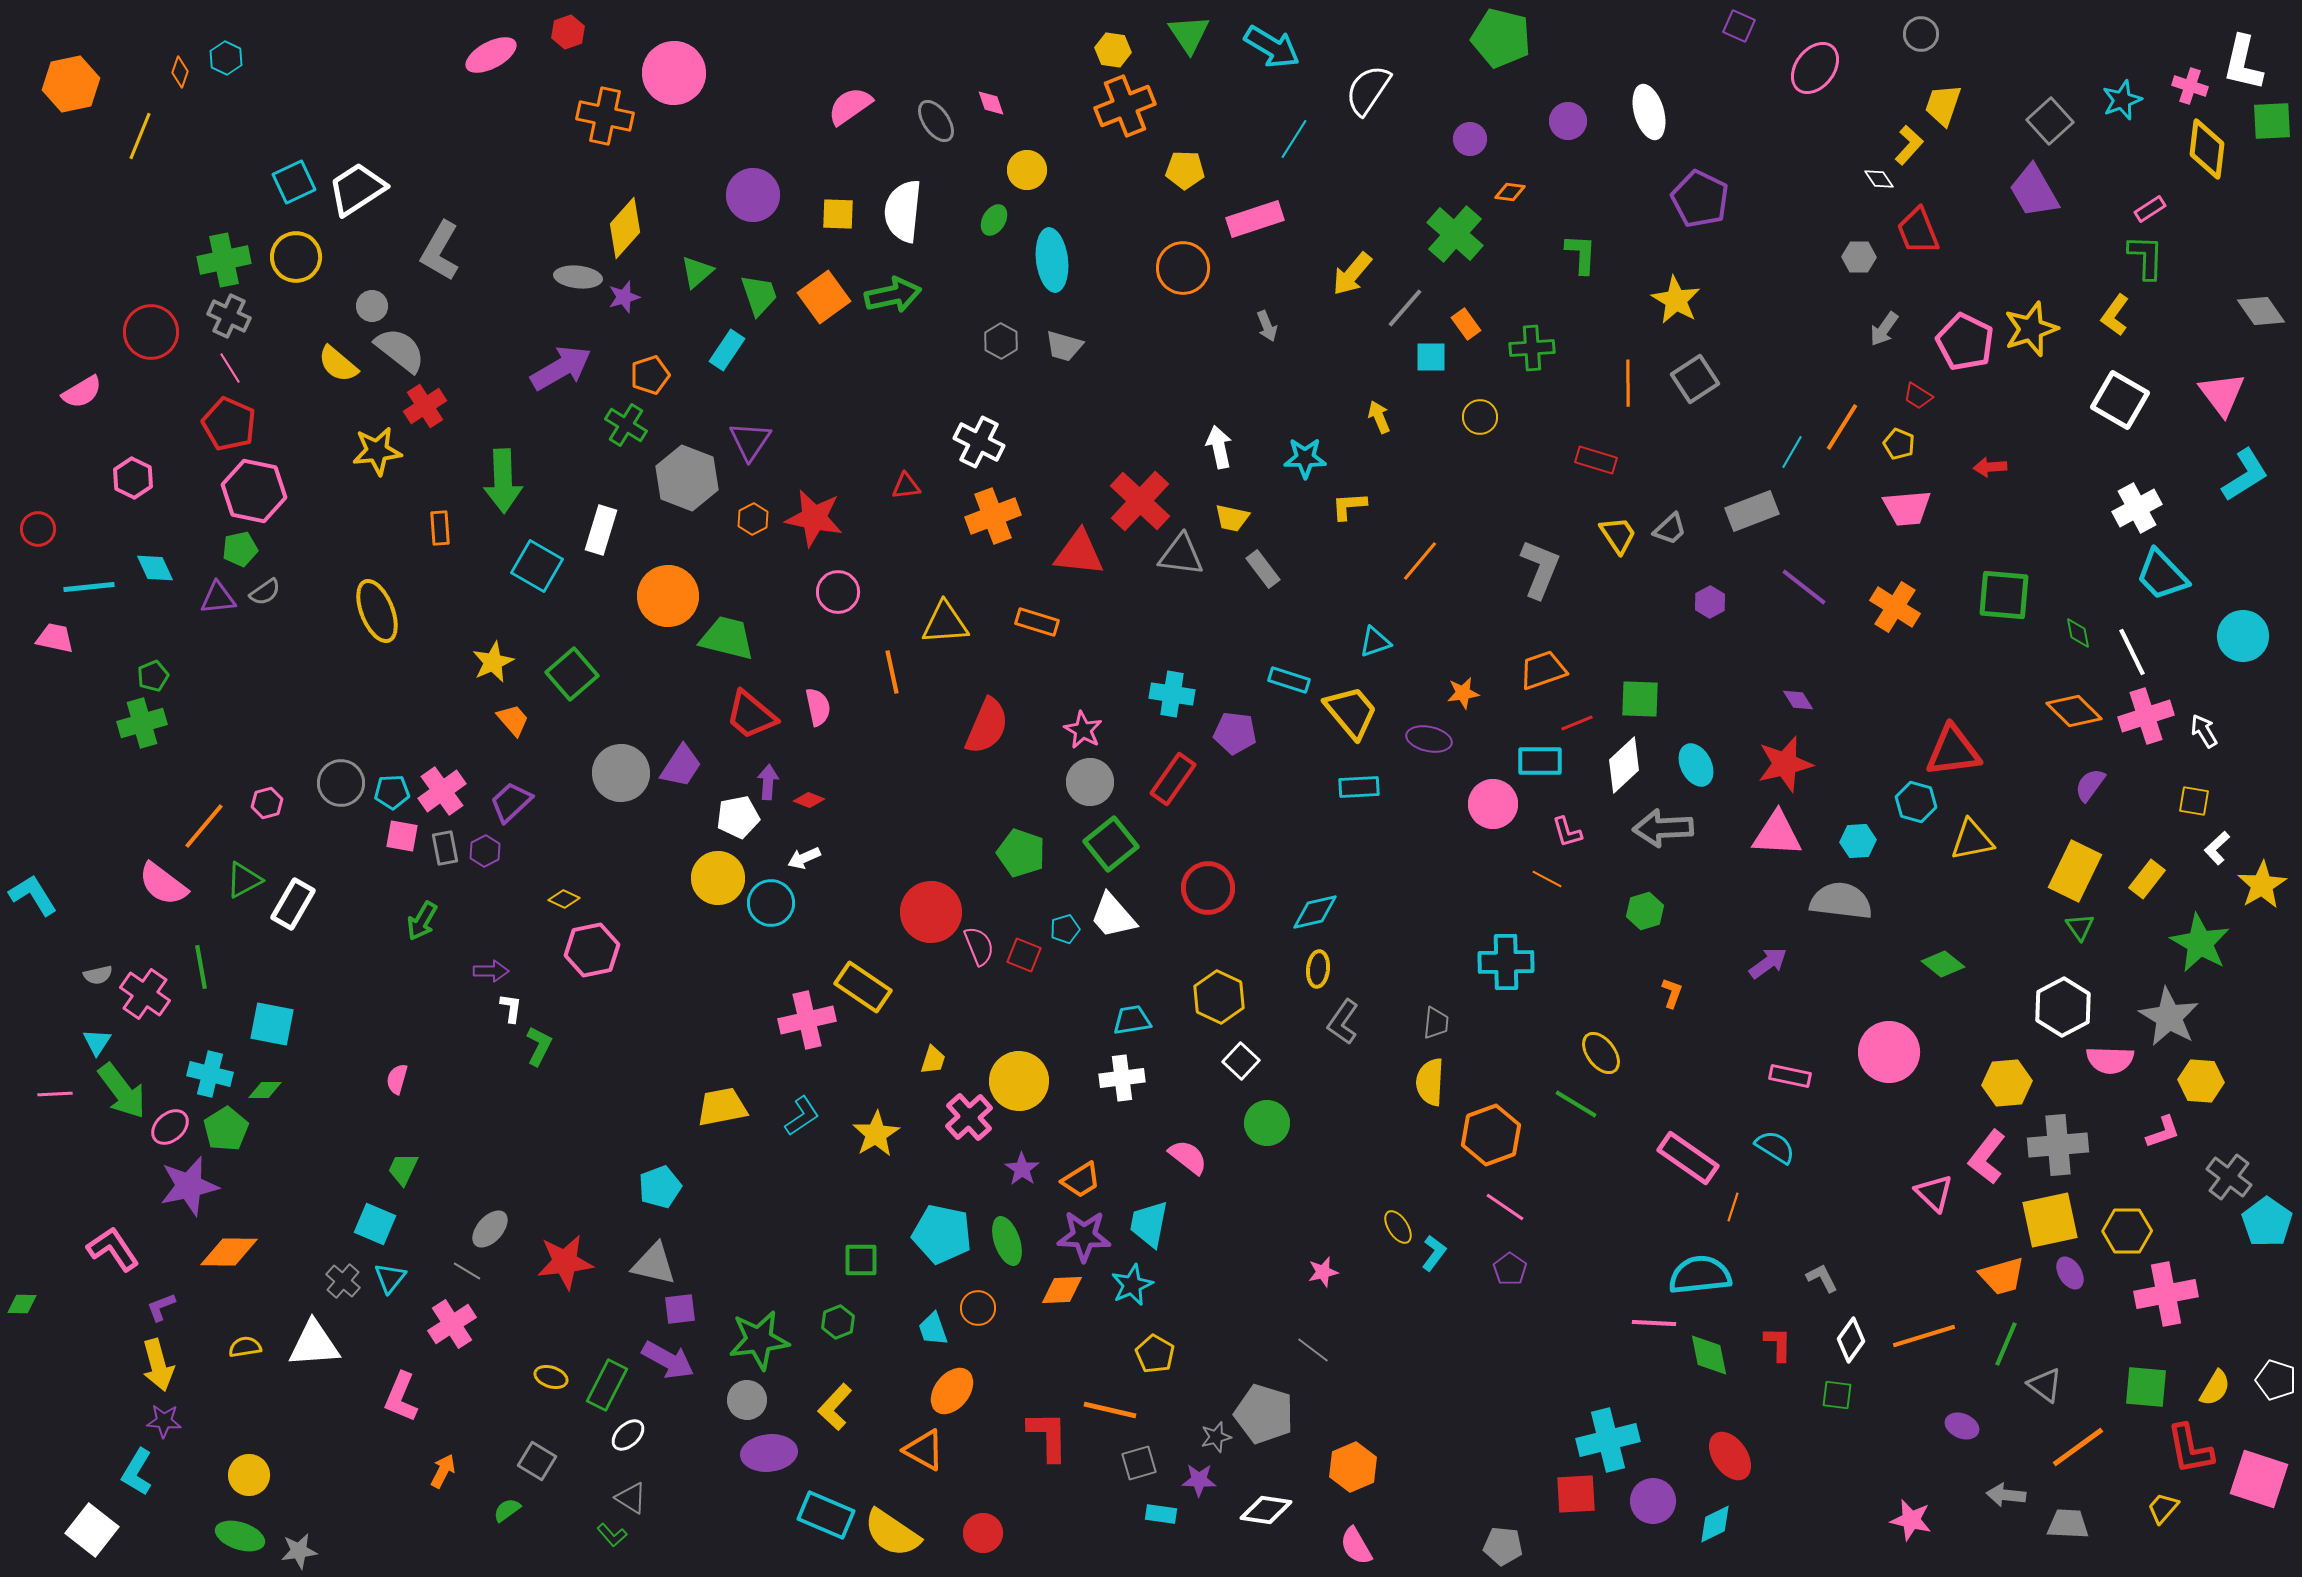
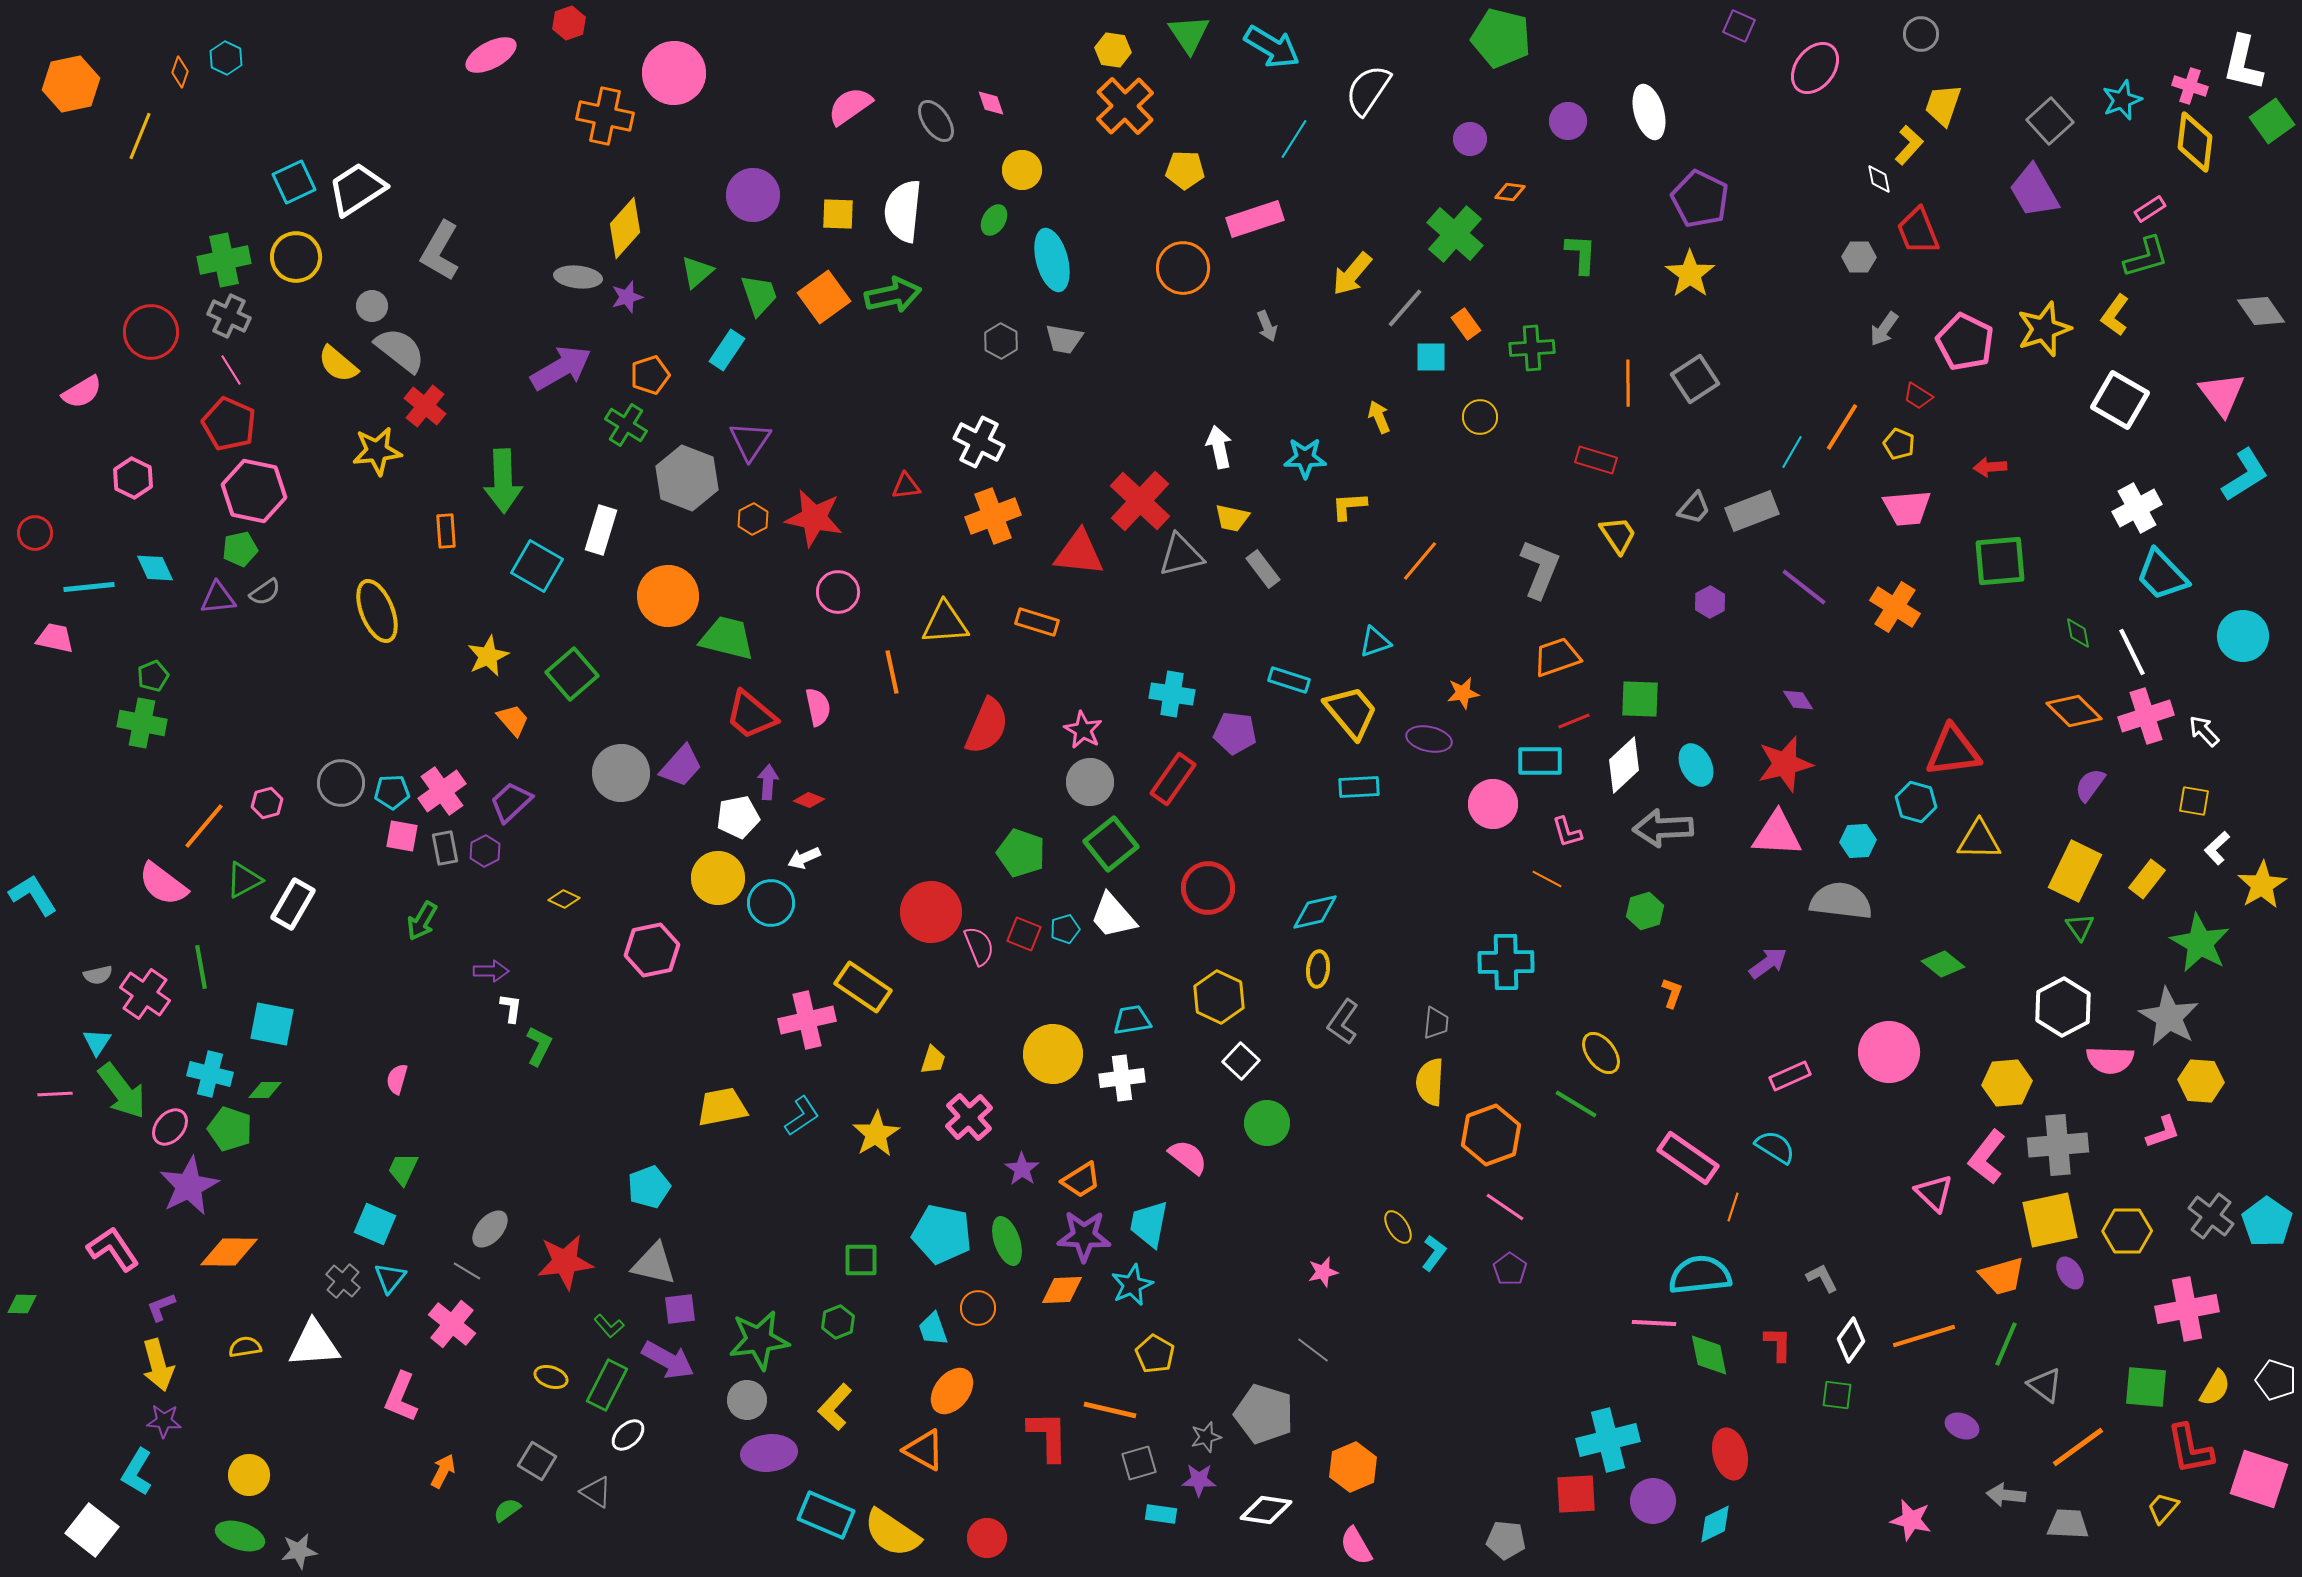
red hexagon at (568, 32): moved 1 px right, 9 px up
orange cross at (1125, 106): rotated 22 degrees counterclockwise
green square at (2272, 121): rotated 33 degrees counterclockwise
yellow diamond at (2207, 149): moved 12 px left, 7 px up
yellow circle at (1027, 170): moved 5 px left
white diamond at (1879, 179): rotated 24 degrees clockwise
green L-shape at (2146, 257): rotated 72 degrees clockwise
cyan ellipse at (1052, 260): rotated 8 degrees counterclockwise
purple star at (624, 297): moved 3 px right
yellow star at (1676, 300): moved 14 px right, 26 px up; rotated 6 degrees clockwise
yellow star at (2031, 329): moved 13 px right
gray trapezoid at (1064, 346): moved 7 px up; rotated 6 degrees counterclockwise
pink line at (230, 368): moved 1 px right, 2 px down
red cross at (425, 406): rotated 18 degrees counterclockwise
orange rectangle at (440, 528): moved 6 px right, 3 px down
red circle at (38, 529): moved 3 px left, 4 px down
gray trapezoid at (1670, 529): moved 24 px right, 21 px up; rotated 6 degrees counterclockwise
gray triangle at (1181, 555): rotated 21 degrees counterclockwise
green square at (2004, 595): moved 4 px left, 34 px up; rotated 10 degrees counterclockwise
yellow star at (493, 662): moved 5 px left, 6 px up
orange trapezoid at (1543, 670): moved 14 px right, 13 px up
green cross at (142, 723): rotated 27 degrees clockwise
red line at (1577, 723): moved 3 px left, 2 px up
white arrow at (2204, 731): rotated 12 degrees counterclockwise
purple trapezoid at (681, 766): rotated 9 degrees clockwise
yellow triangle at (1972, 840): moved 7 px right; rotated 12 degrees clockwise
pink hexagon at (592, 950): moved 60 px right
red square at (1024, 955): moved 21 px up
pink rectangle at (1790, 1076): rotated 36 degrees counterclockwise
yellow circle at (1019, 1081): moved 34 px right, 27 px up
pink ellipse at (170, 1127): rotated 9 degrees counterclockwise
green pentagon at (226, 1129): moved 4 px right; rotated 21 degrees counterclockwise
gray cross at (2229, 1177): moved 18 px left, 39 px down
purple star at (189, 1186): rotated 14 degrees counterclockwise
cyan pentagon at (660, 1187): moved 11 px left
pink cross at (2166, 1294): moved 21 px right, 15 px down
pink cross at (452, 1324): rotated 18 degrees counterclockwise
gray star at (1216, 1437): moved 10 px left
red ellipse at (1730, 1456): moved 2 px up; rotated 21 degrees clockwise
gray triangle at (631, 1498): moved 35 px left, 6 px up
red circle at (983, 1533): moved 4 px right, 5 px down
green L-shape at (612, 1535): moved 3 px left, 209 px up
gray pentagon at (1503, 1546): moved 3 px right, 6 px up
